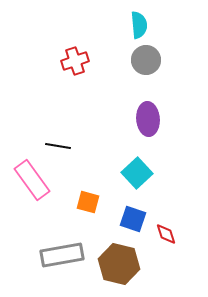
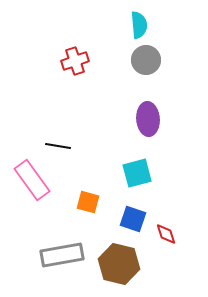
cyan square: rotated 28 degrees clockwise
